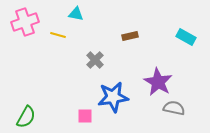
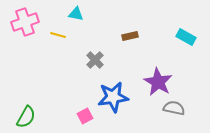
pink square: rotated 28 degrees counterclockwise
